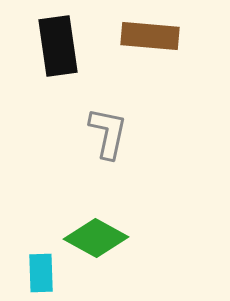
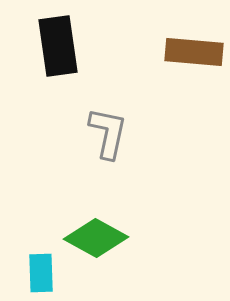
brown rectangle: moved 44 px right, 16 px down
